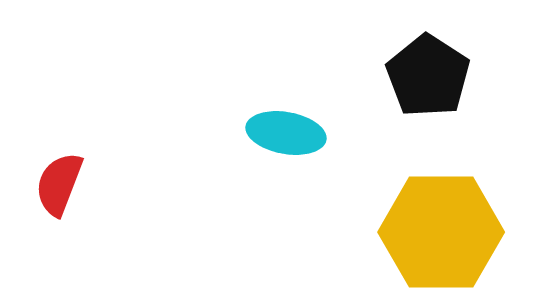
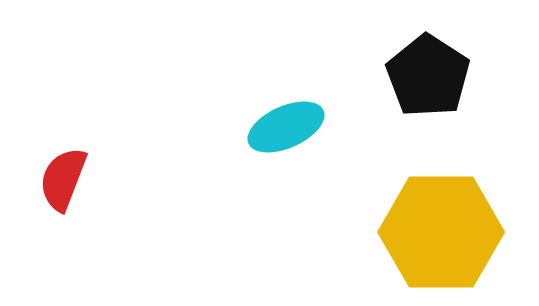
cyan ellipse: moved 6 px up; rotated 34 degrees counterclockwise
red semicircle: moved 4 px right, 5 px up
